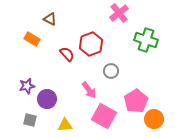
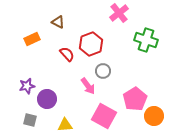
brown triangle: moved 8 px right, 3 px down
orange rectangle: rotated 56 degrees counterclockwise
gray circle: moved 8 px left
pink arrow: moved 1 px left, 4 px up
pink pentagon: moved 1 px left, 2 px up
orange circle: moved 3 px up
